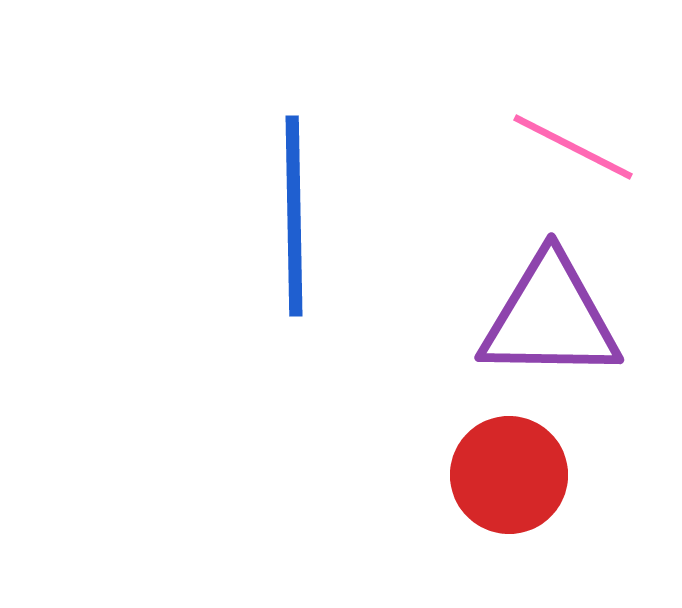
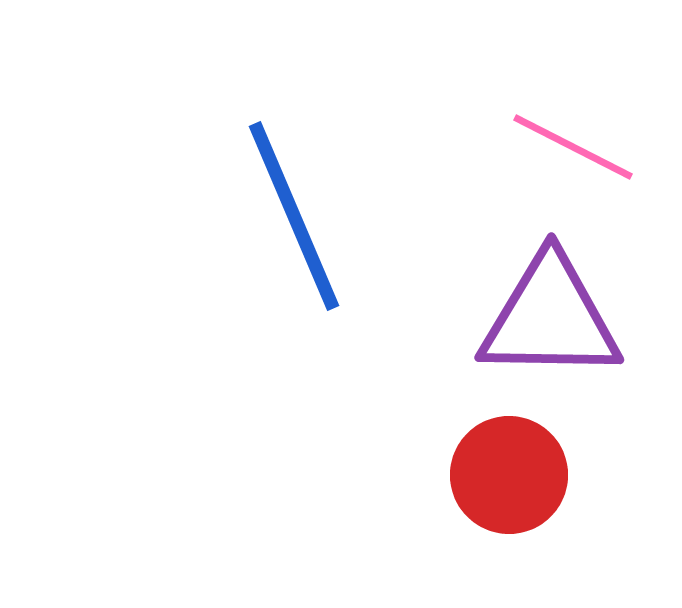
blue line: rotated 22 degrees counterclockwise
